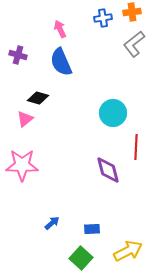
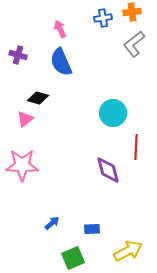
green square: moved 8 px left; rotated 25 degrees clockwise
